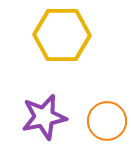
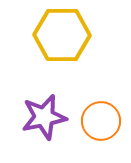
orange circle: moved 6 px left
